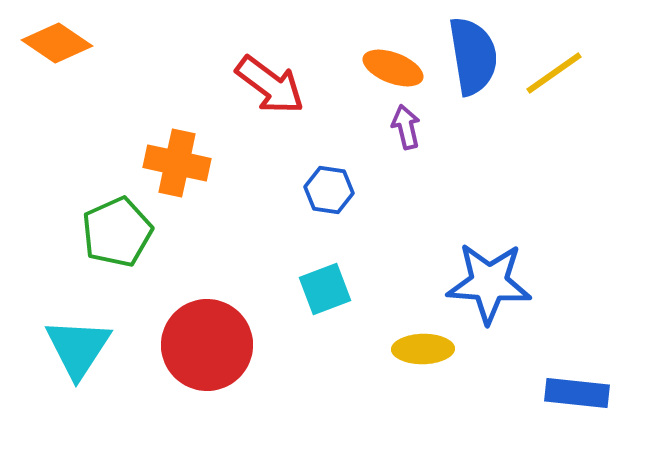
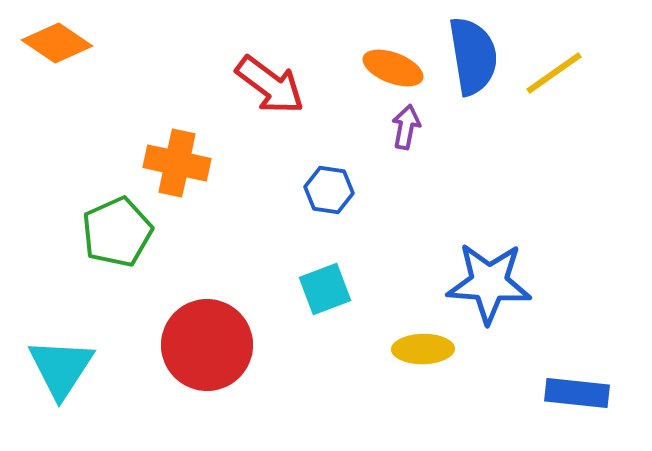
purple arrow: rotated 24 degrees clockwise
cyan triangle: moved 17 px left, 20 px down
